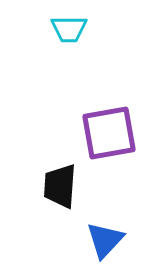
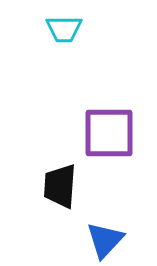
cyan trapezoid: moved 5 px left
purple square: rotated 10 degrees clockwise
